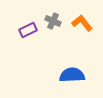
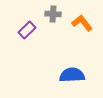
gray cross: moved 7 px up; rotated 21 degrees counterclockwise
purple rectangle: moved 1 px left; rotated 18 degrees counterclockwise
